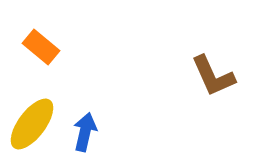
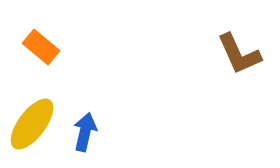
brown L-shape: moved 26 px right, 22 px up
